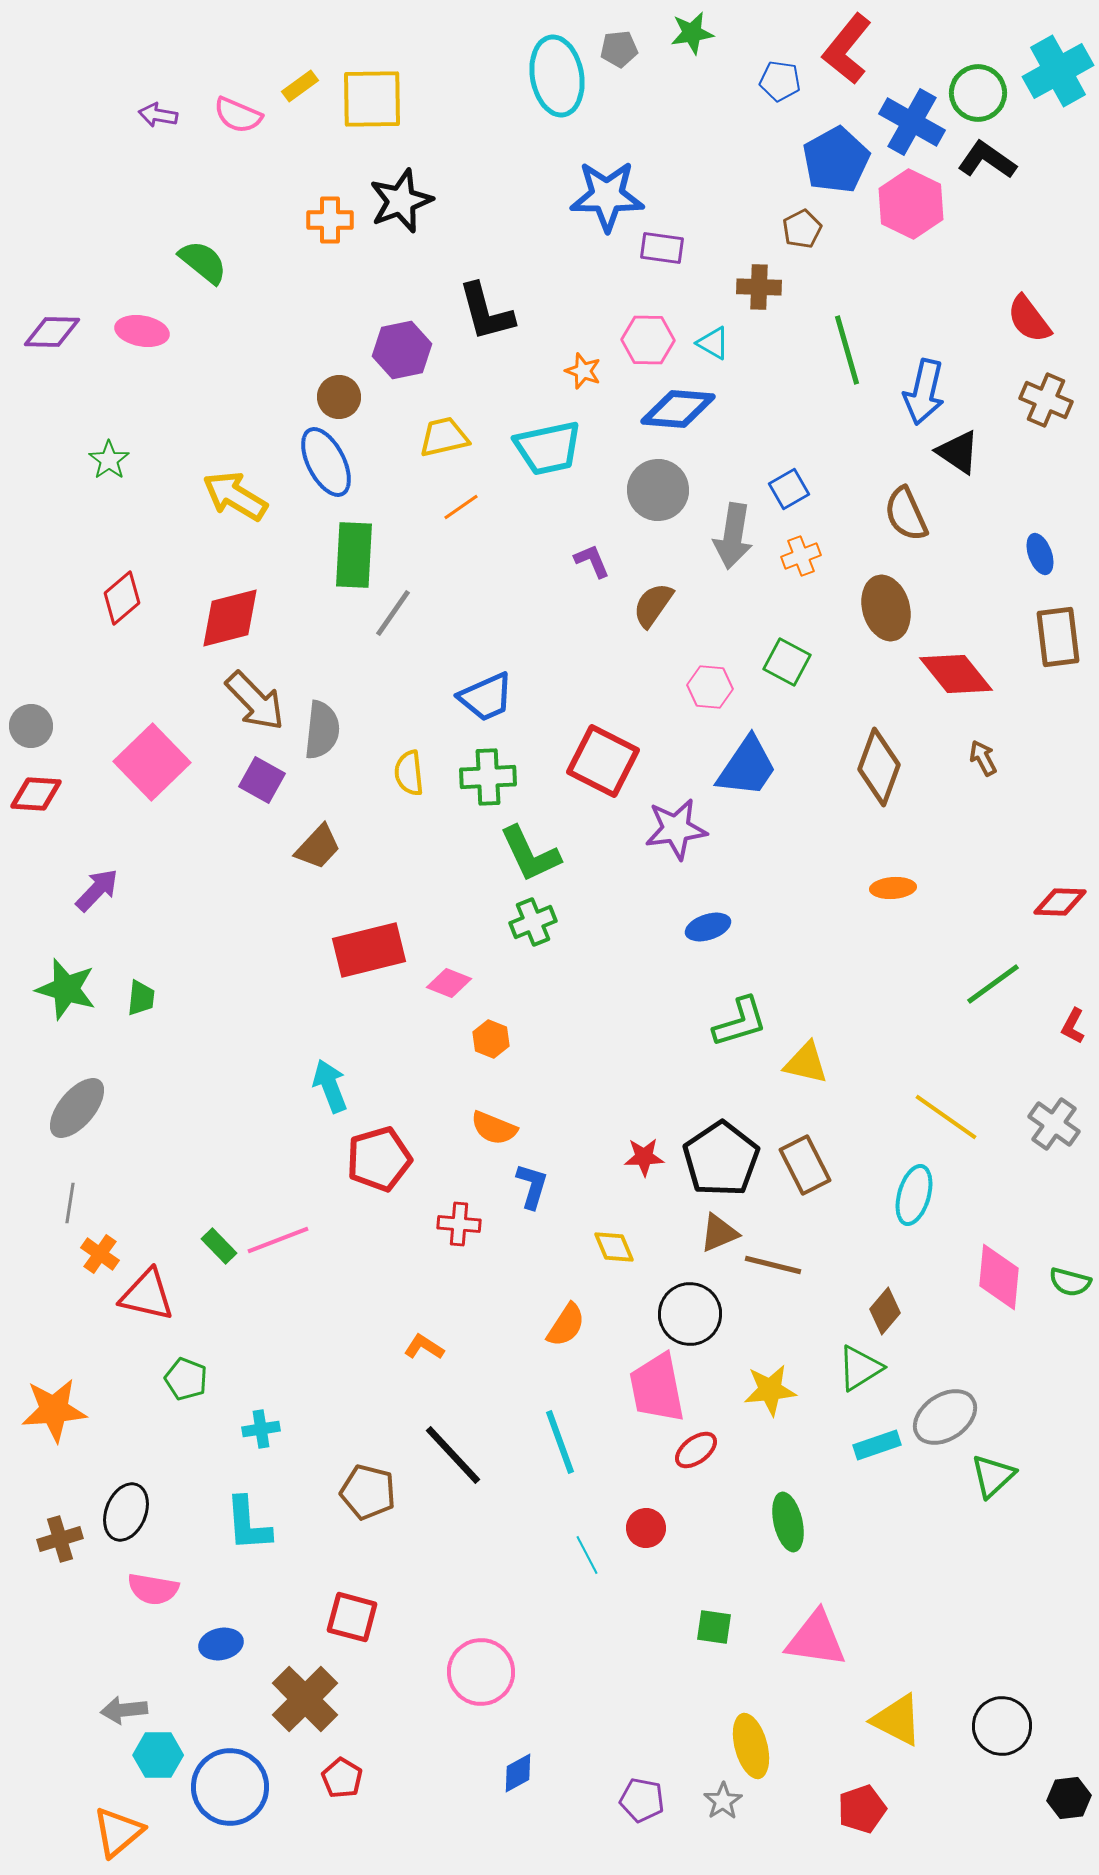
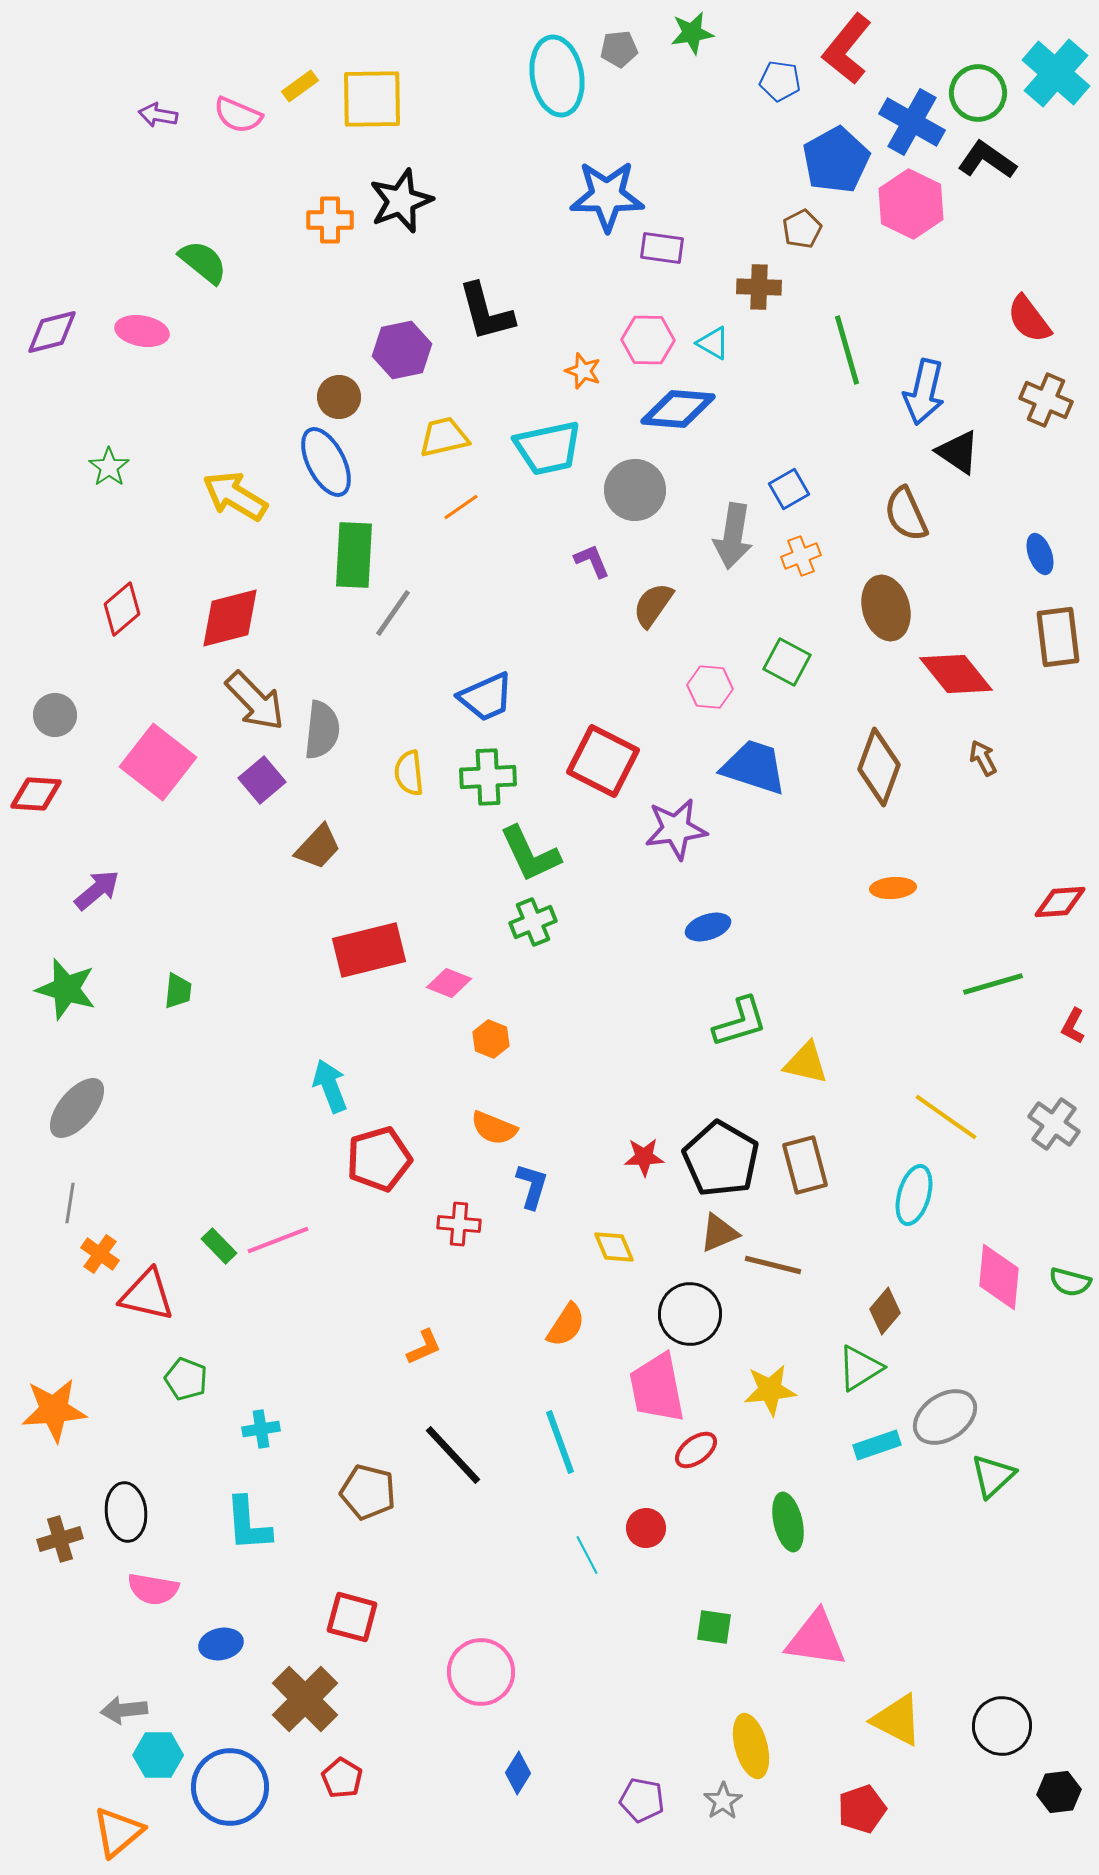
cyan cross at (1058, 71): moved 2 px left, 2 px down; rotated 20 degrees counterclockwise
purple diamond at (52, 332): rotated 16 degrees counterclockwise
green star at (109, 460): moved 7 px down
gray circle at (658, 490): moved 23 px left
red diamond at (122, 598): moved 11 px down
gray circle at (31, 726): moved 24 px right, 11 px up
pink square at (152, 762): moved 6 px right; rotated 8 degrees counterclockwise
blue trapezoid at (747, 767): moved 7 px right; rotated 106 degrees counterclockwise
purple square at (262, 780): rotated 21 degrees clockwise
purple arrow at (97, 890): rotated 6 degrees clockwise
red diamond at (1060, 902): rotated 6 degrees counterclockwise
green line at (993, 984): rotated 20 degrees clockwise
green trapezoid at (141, 998): moved 37 px right, 7 px up
black pentagon at (721, 1159): rotated 8 degrees counterclockwise
brown rectangle at (805, 1165): rotated 12 degrees clockwise
orange L-shape at (424, 1347): rotated 123 degrees clockwise
black ellipse at (126, 1512): rotated 28 degrees counterclockwise
blue diamond at (518, 1773): rotated 30 degrees counterclockwise
black hexagon at (1069, 1798): moved 10 px left, 6 px up
